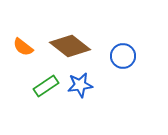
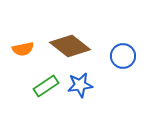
orange semicircle: moved 2 px down; rotated 50 degrees counterclockwise
